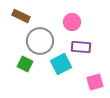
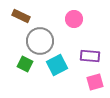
pink circle: moved 2 px right, 3 px up
purple rectangle: moved 9 px right, 9 px down
cyan square: moved 4 px left, 1 px down
